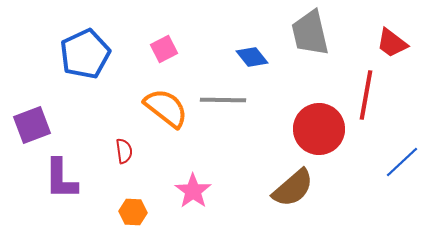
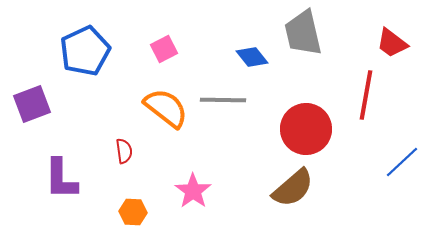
gray trapezoid: moved 7 px left
blue pentagon: moved 3 px up
purple square: moved 21 px up
red circle: moved 13 px left
